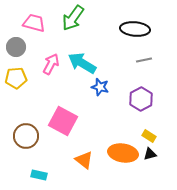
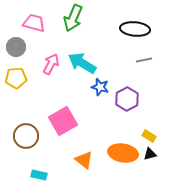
green arrow: rotated 12 degrees counterclockwise
purple hexagon: moved 14 px left
pink square: rotated 32 degrees clockwise
